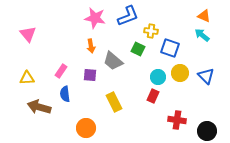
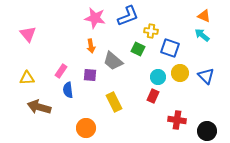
blue semicircle: moved 3 px right, 4 px up
